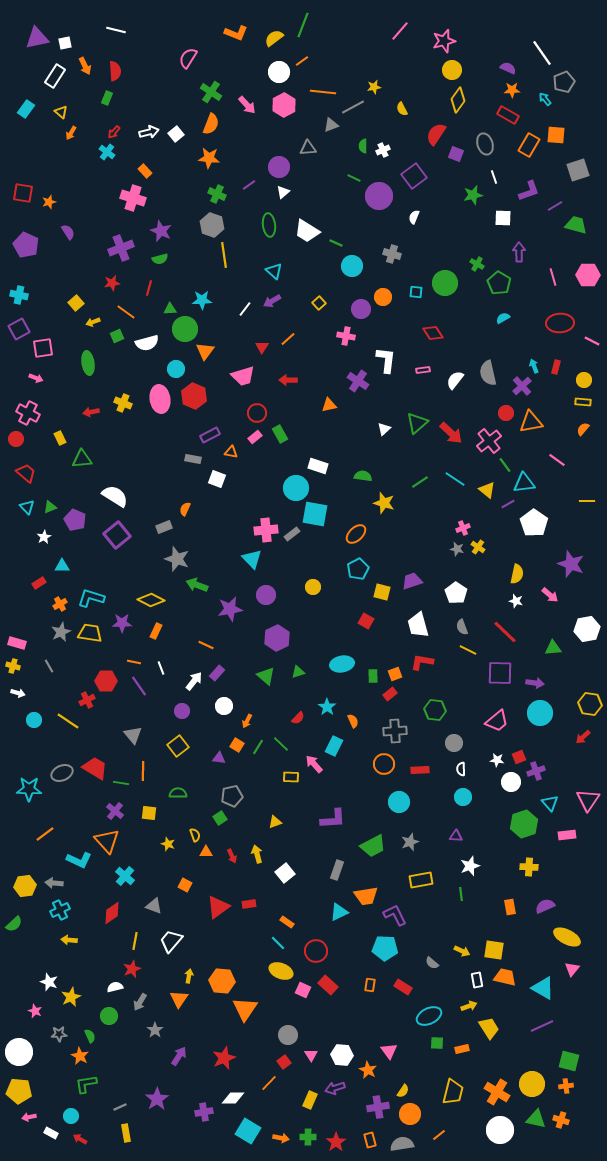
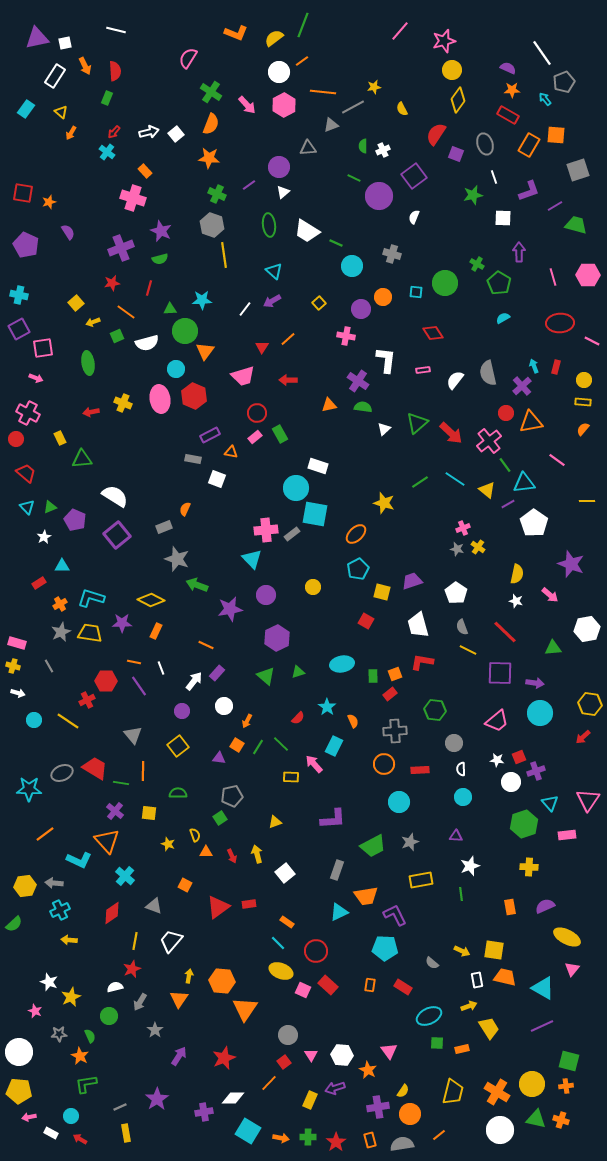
green circle at (185, 329): moved 2 px down
green semicircle at (363, 476): moved 69 px up
